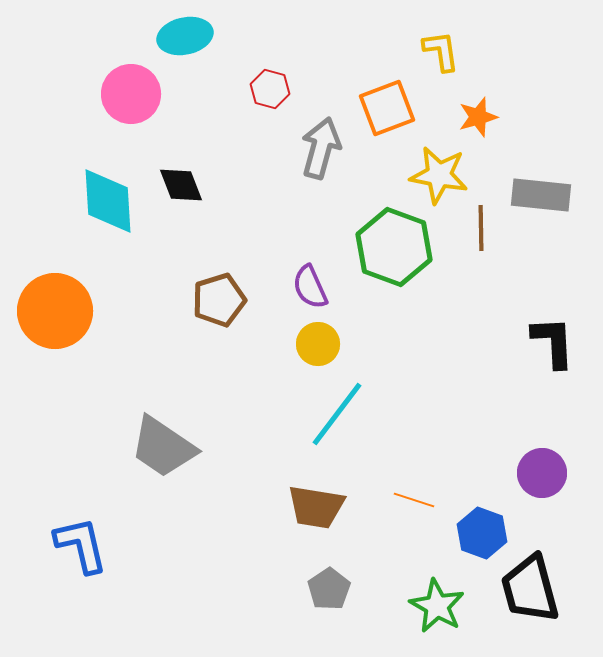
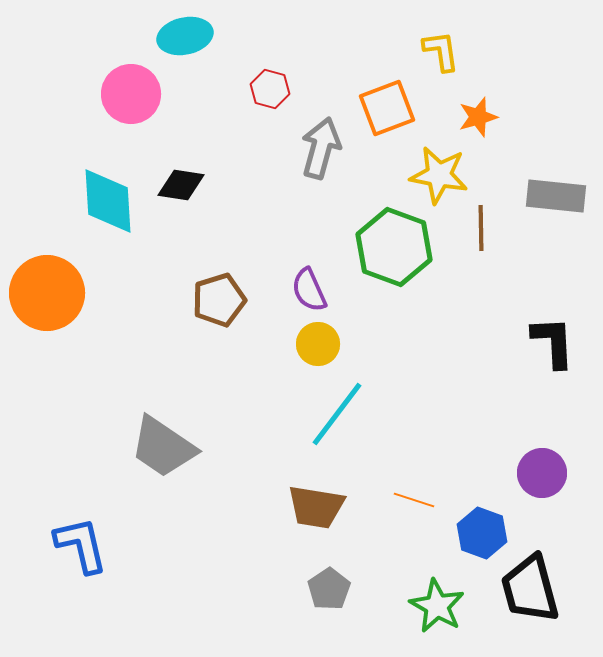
black diamond: rotated 60 degrees counterclockwise
gray rectangle: moved 15 px right, 1 px down
purple semicircle: moved 1 px left, 3 px down
orange circle: moved 8 px left, 18 px up
